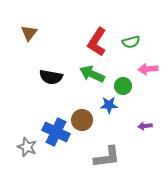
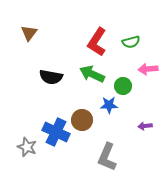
gray L-shape: rotated 120 degrees clockwise
